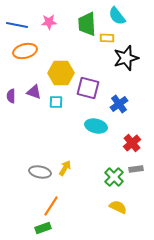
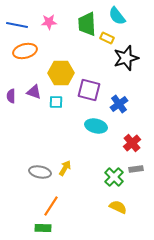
yellow rectangle: rotated 24 degrees clockwise
purple square: moved 1 px right, 2 px down
green rectangle: rotated 21 degrees clockwise
